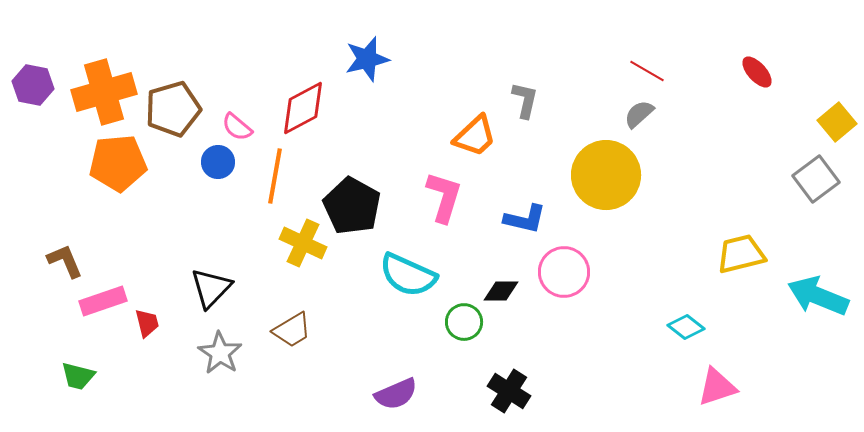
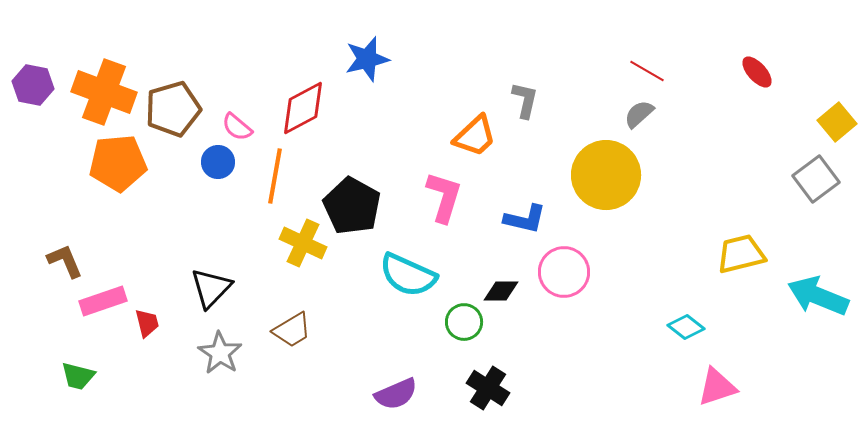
orange cross: rotated 36 degrees clockwise
black cross: moved 21 px left, 3 px up
